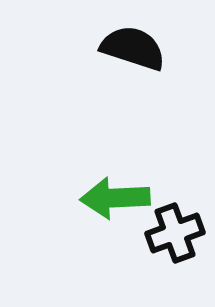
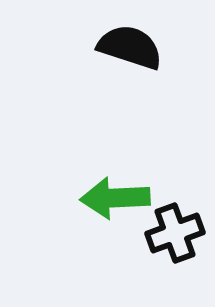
black semicircle: moved 3 px left, 1 px up
